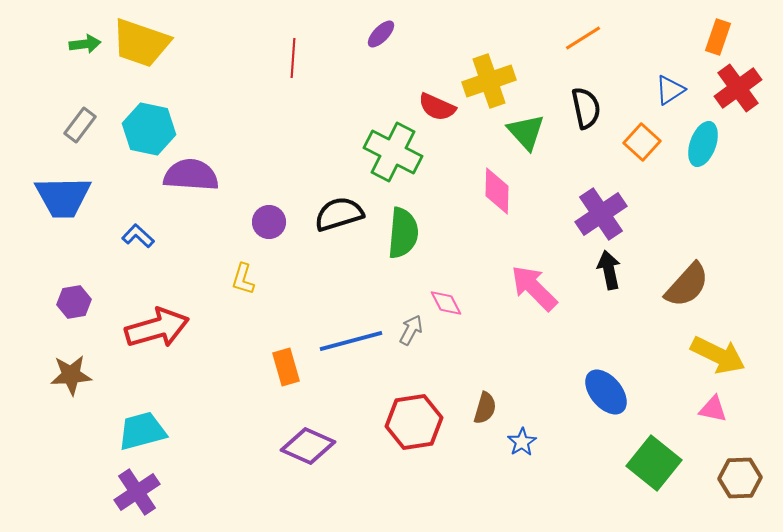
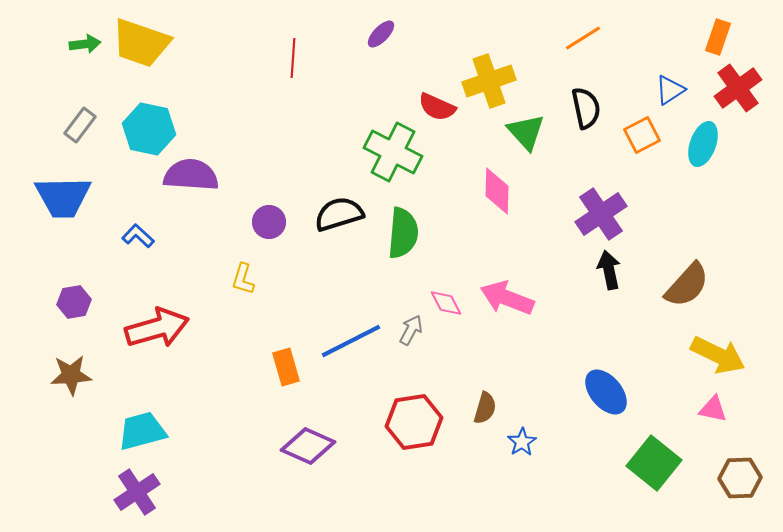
orange square at (642, 142): moved 7 px up; rotated 21 degrees clockwise
pink arrow at (534, 288): moved 27 px left, 10 px down; rotated 24 degrees counterclockwise
blue line at (351, 341): rotated 12 degrees counterclockwise
